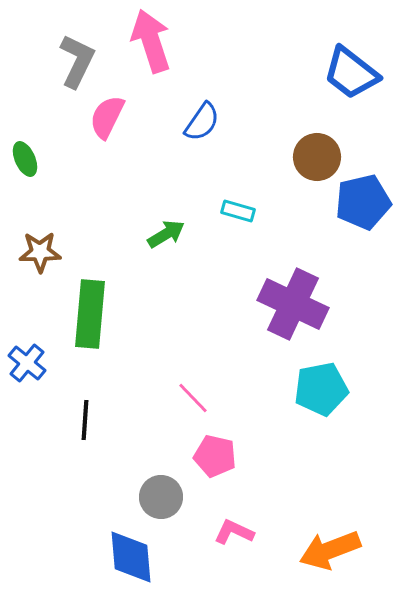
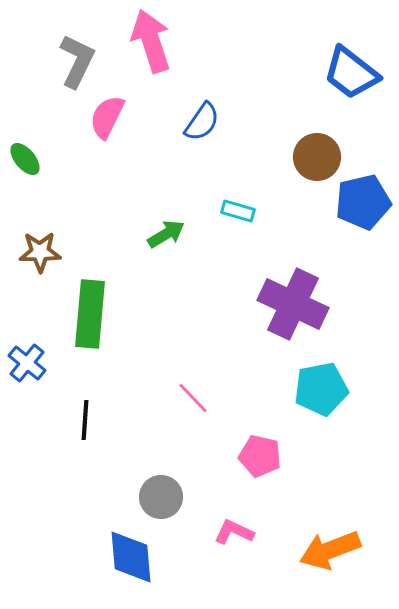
green ellipse: rotated 16 degrees counterclockwise
pink pentagon: moved 45 px right
